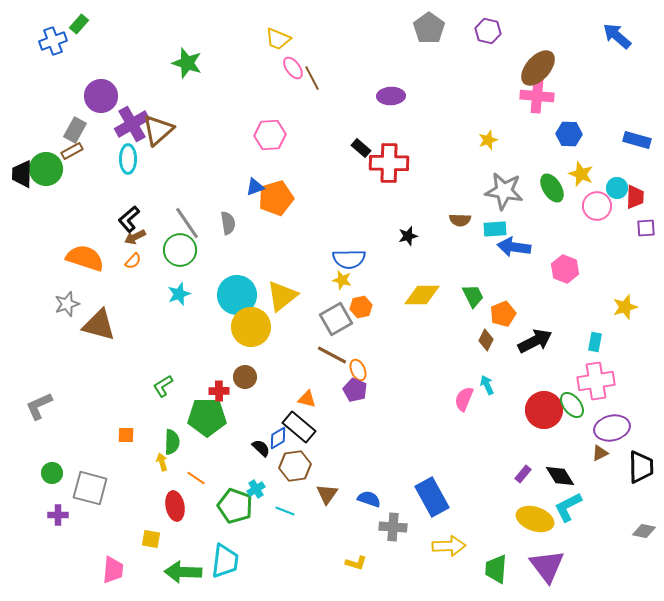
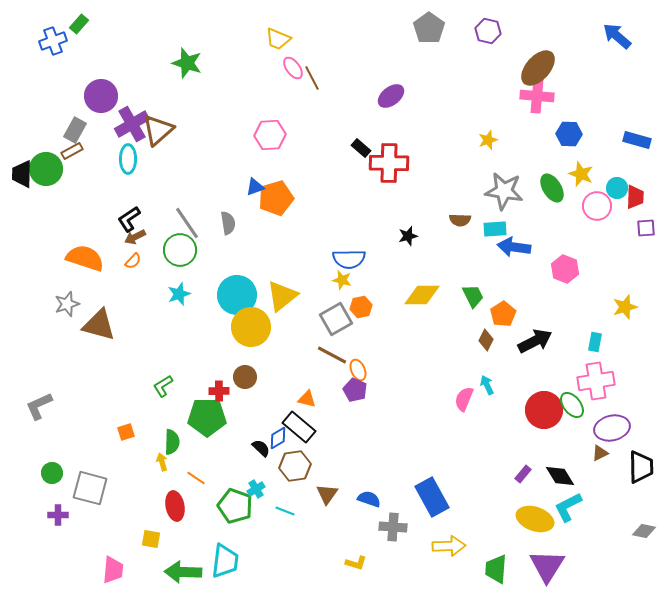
purple ellipse at (391, 96): rotated 36 degrees counterclockwise
black L-shape at (129, 219): rotated 8 degrees clockwise
orange pentagon at (503, 314): rotated 10 degrees counterclockwise
orange square at (126, 435): moved 3 px up; rotated 18 degrees counterclockwise
purple triangle at (547, 566): rotated 9 degrees clockwise
